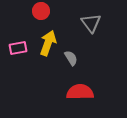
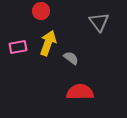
gray triangle: moved 8 px right, 1 px up
pink rectangle: moved 1 px up
gray semicircle: rotated 21 degrees counterclockwise
